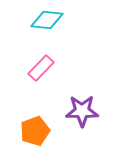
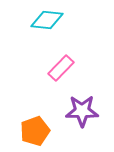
pink rectangle: moved 20 px right
